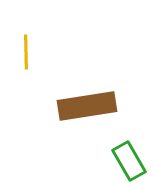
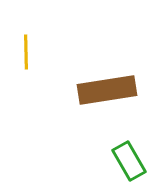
brown rectangle: moved 20 px right, 16 px up
